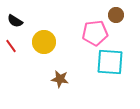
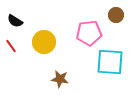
pink pentagon: moved 6 px left
